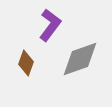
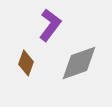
gray diamond: moved 1 px left, 4 px down
